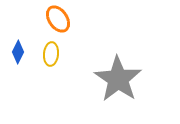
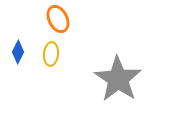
orange ellipse: rotated 8 degrees clockwise
